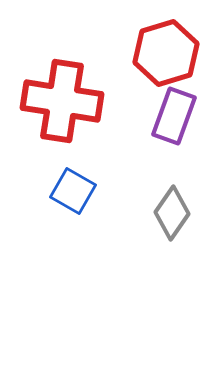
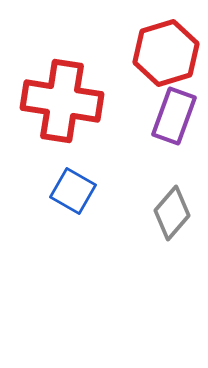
gray diamond: rotated 6 degrees clockwise
